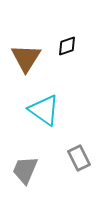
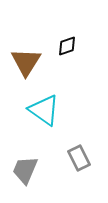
brown triangle: moved 4 px down
